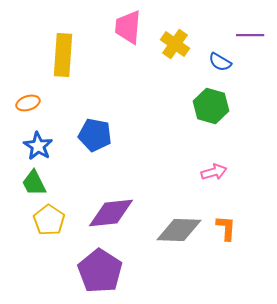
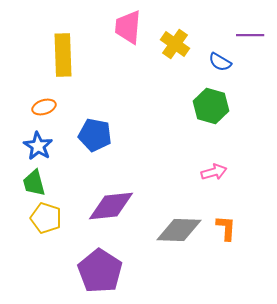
yellow rectangle: rotated 6 degrees counterclockwise
orange ellipse: moved 16 px right, 4 px down
green trapezoid: rotated 12 degrees clockwise
purple diamond: moved 7 px up
yellow pentagon: moved 3 px left, 2 px up; rotated 16 degrees counterclockwise
